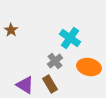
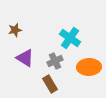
brown star: moved 4 px right; rotated 24 degrees clockwise
gray cross: rotated 14 degrees clockwise
orange ellipse: rotated 15 degrees counterclockwise
purple triangle: moved 27 px up
